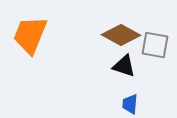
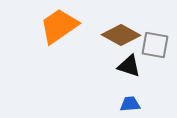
orange trapezoid: moved 29 px right, 9 px up; rotated 33 degrees clockwise
black triangle: moved 5 px right
blue trapezoid: rotated 80 degrees clockwise
